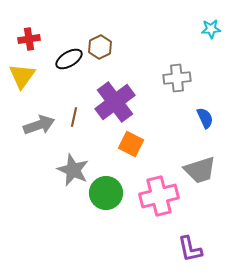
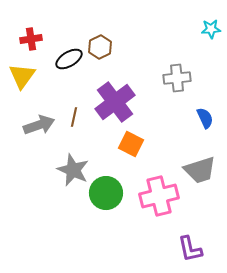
red cross: moved 2 px right
